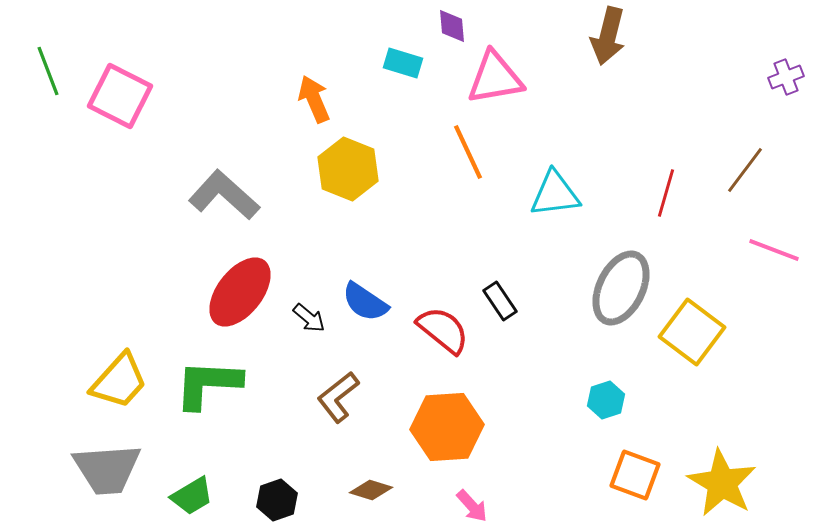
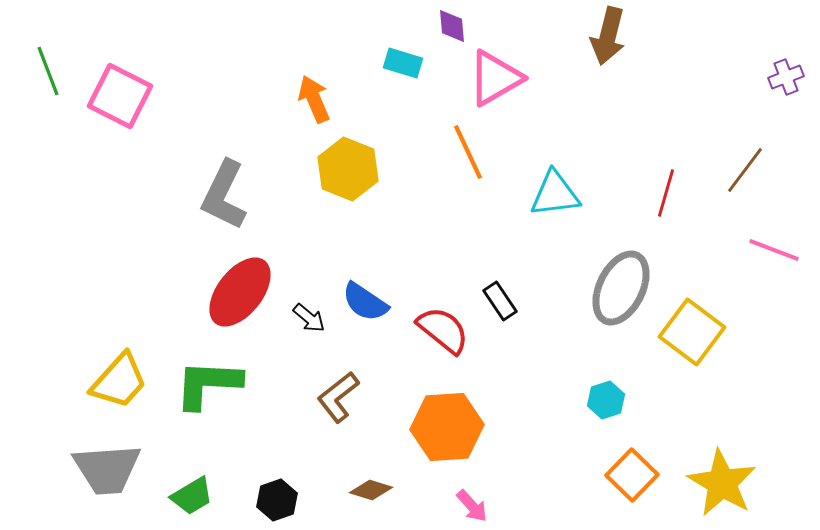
pink triangle: rotated 20 degrees counterclockwise
gray L-shape: rotated 106 degrees counterclockwise
orange square: moved 3 px left; rotated 24 degrees clockwise
